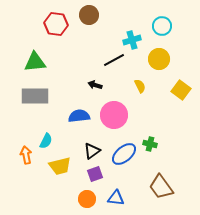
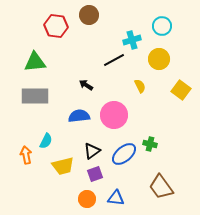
red hexagon: moved 2 px down
black arrow: moved 9 px left; rotated 16 degrees clockwise
yellow trapezoid: moved 3 px right
